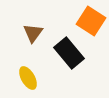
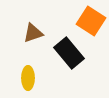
brown triangle: rotated 35 degrees clockwise
yellow ellipse: rotated 30 degrees clockwise
